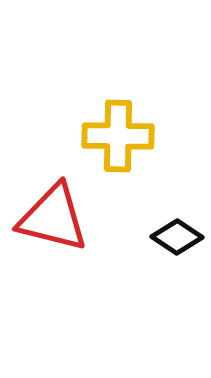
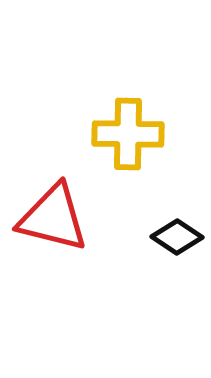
yellow cross: moved 10 px right, 2 px up
